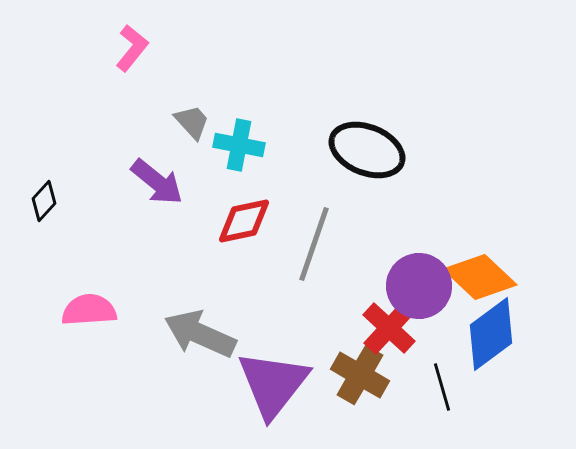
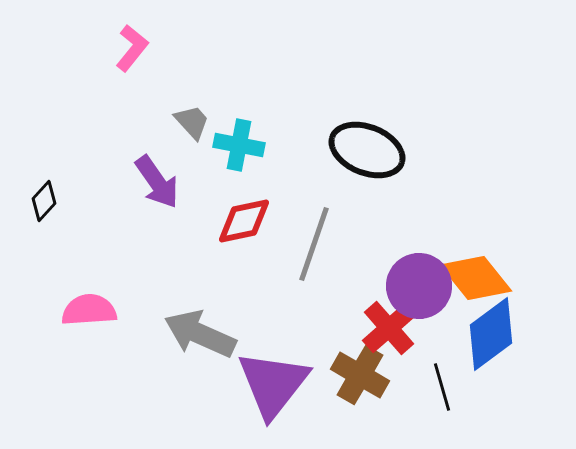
purple arrow: rotated 16 degrees clockwise
orange diamond: moved 4 px left, 1 px down; rotated 8 degrees clockwise
red cross: rotated 6 degrees clockwise
